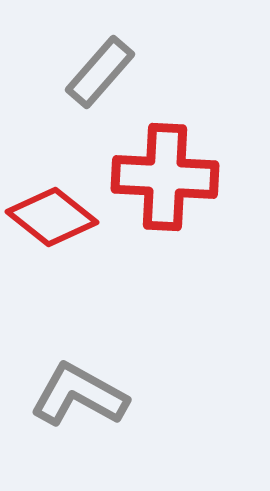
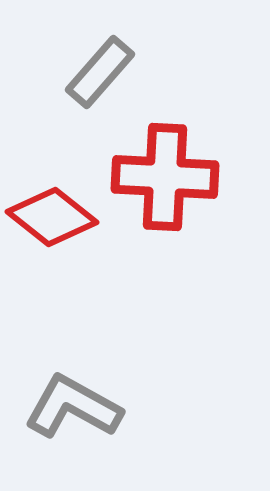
gray L-shape: moved 6 px left, 12 px down
